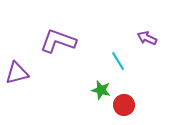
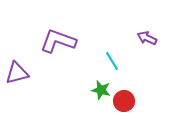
cyan line: moved 6 px left
red circle: moved 4 px up
